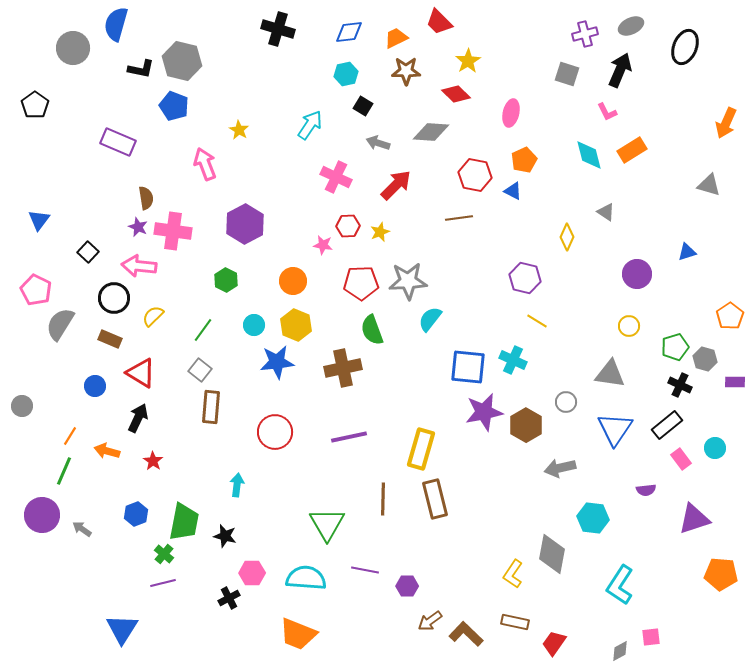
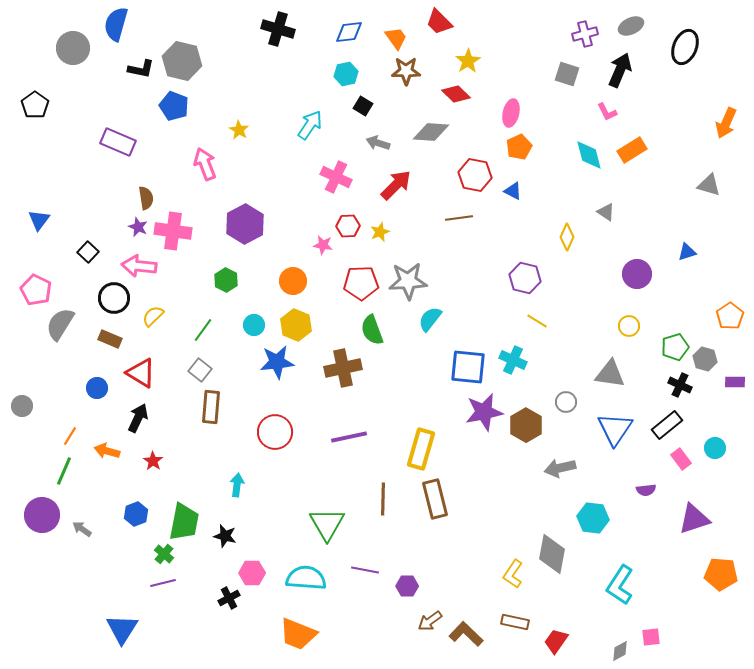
orange trapezoid at (396, 38): rotated 80 degrees clockwise
orange pentagon at (524, 160): moved 5 px left, 13 px up
blue circle at (95, 386): moved 2 px right, 2 px down
red trapezoid at (554, 643): moved 2 px right, 2 px up
